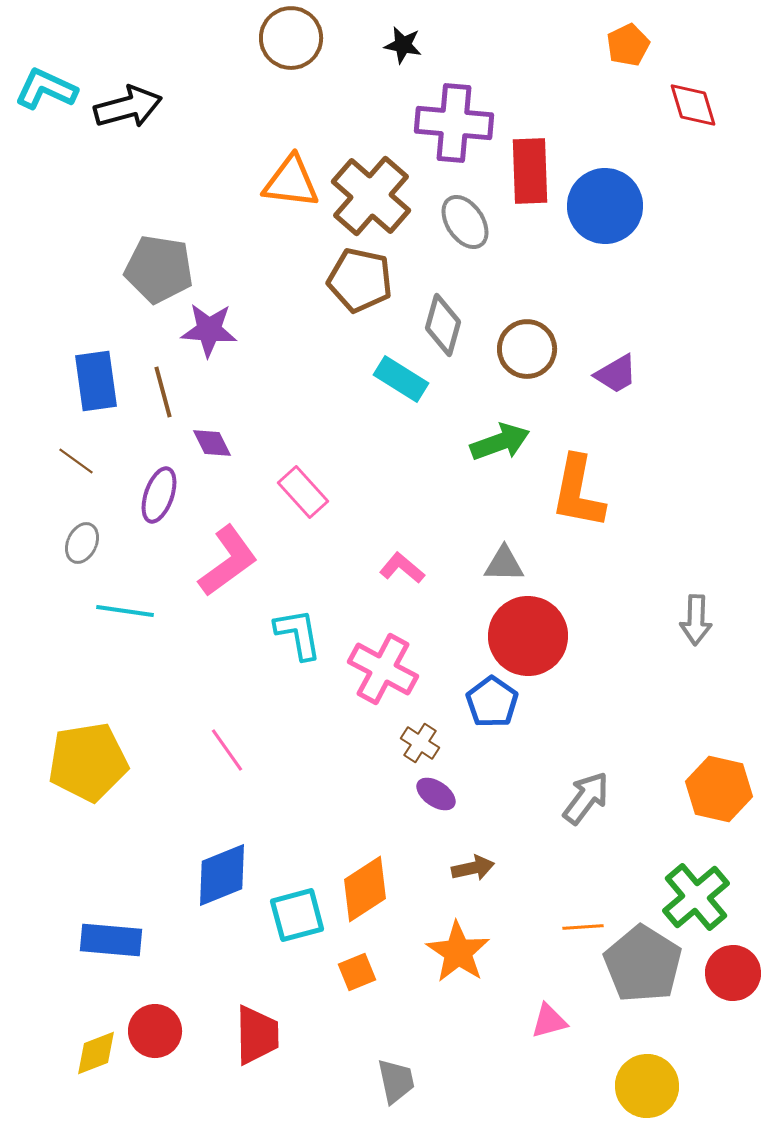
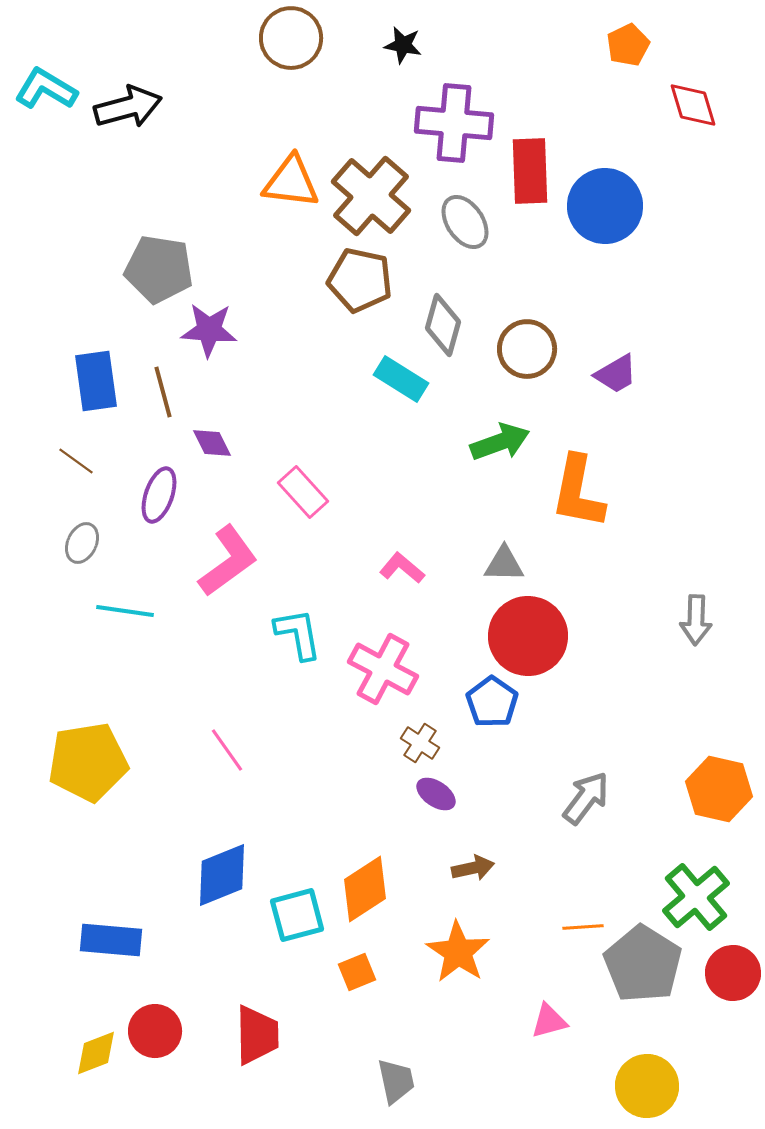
cyan L-shape at (46, 89): rotated 6 degrees clockwise
